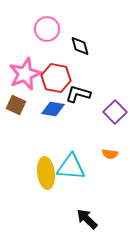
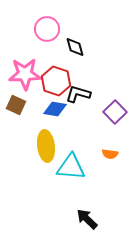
black diamond: moved 5 px left, 1 px down
pink star: rotated 20 degrees clockwise
red hexagon: moved 3 px down; rotated 8 degrees clockwise
blue diamond: moved 2 px right
yellow ellipse: moved 27 px up
